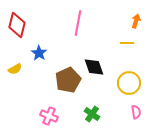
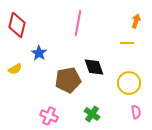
brown pentagon: rotated 15 degrees clockwise
